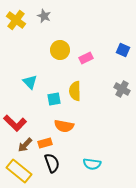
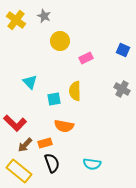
yellow circle: moved 9 px up
